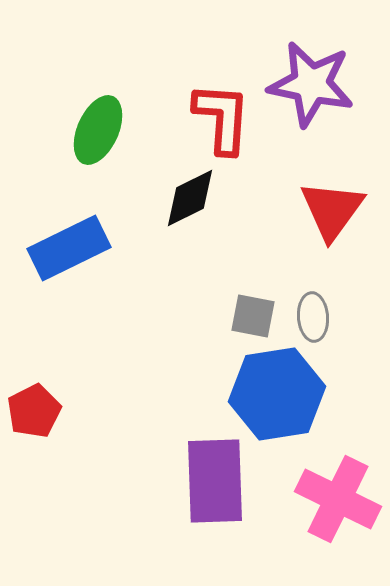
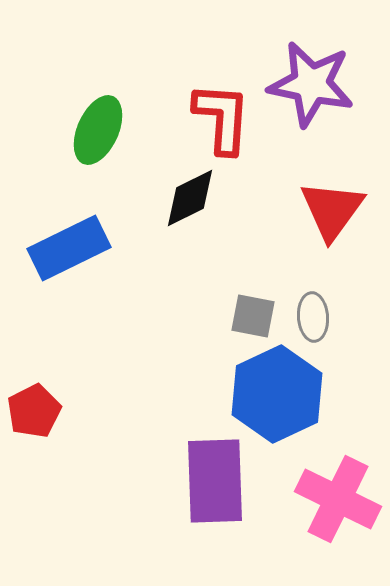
blue hexagon: rotated 16 degrees counterclockwise
